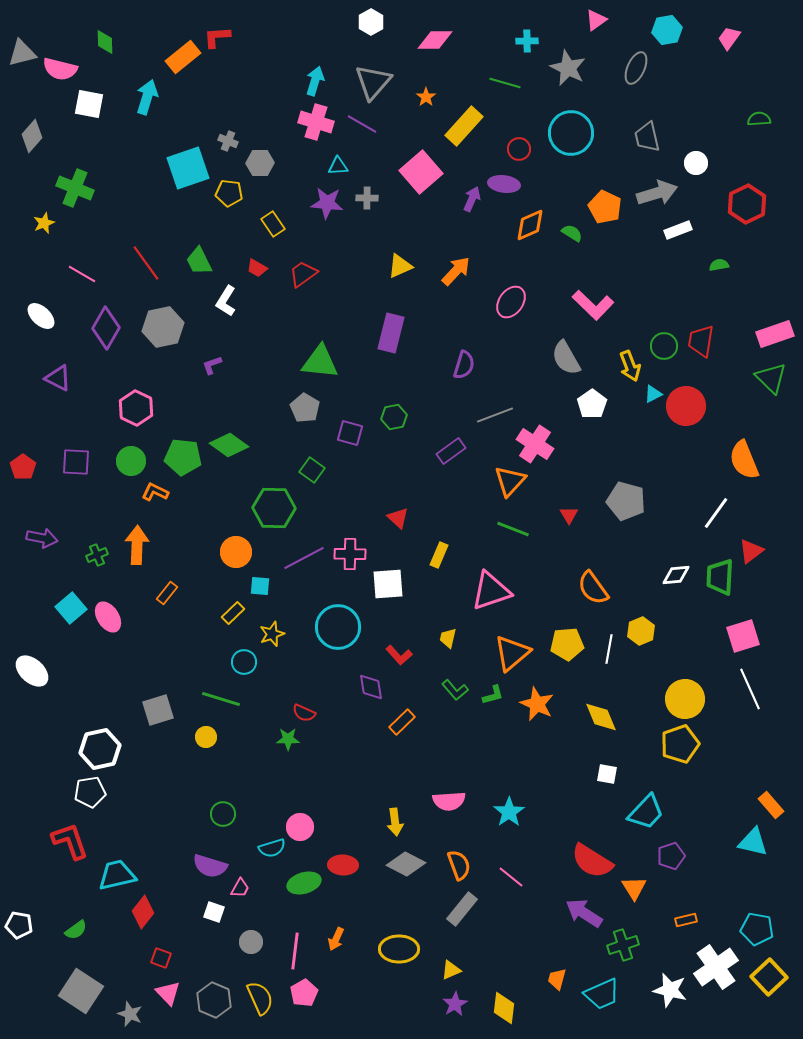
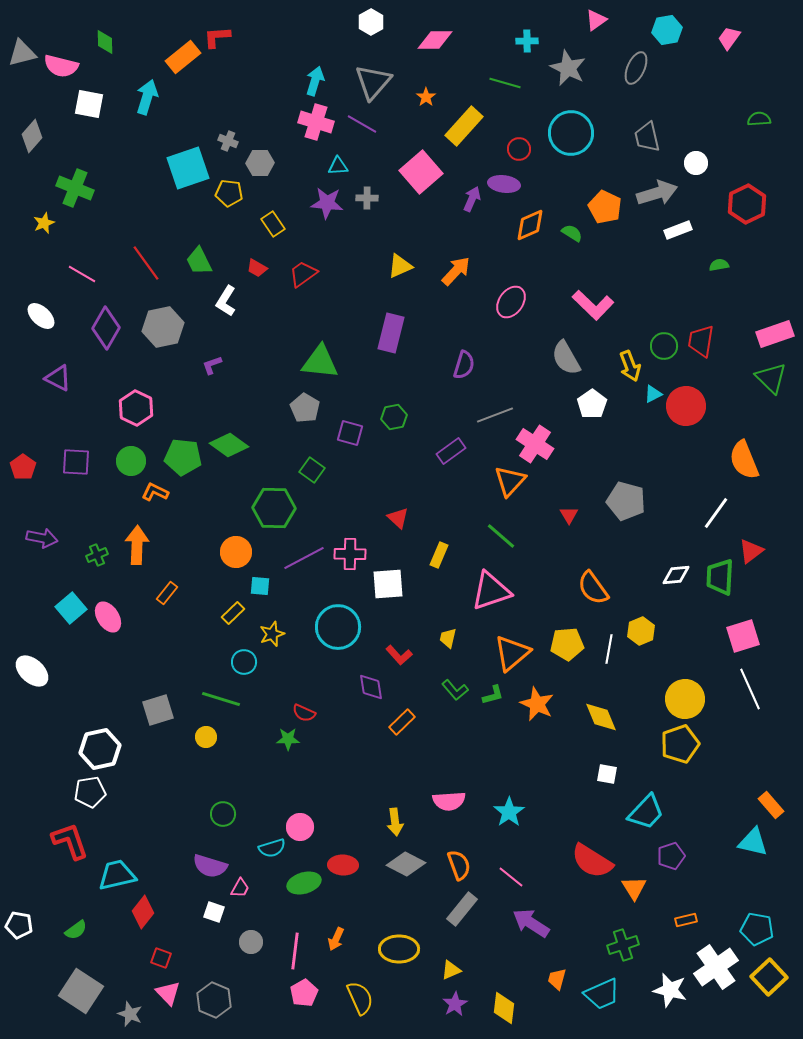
pink semicircle at (60, 69): moved 1 px right, 3 px up
green line at (513, 529): moved 12 px left, 7 px down; rotated 20 degrees clockwise
purple arrow at (584, 913): moved 53 px left, 10 px down
yellow semicircle at (260, 998): moved 100 px right
